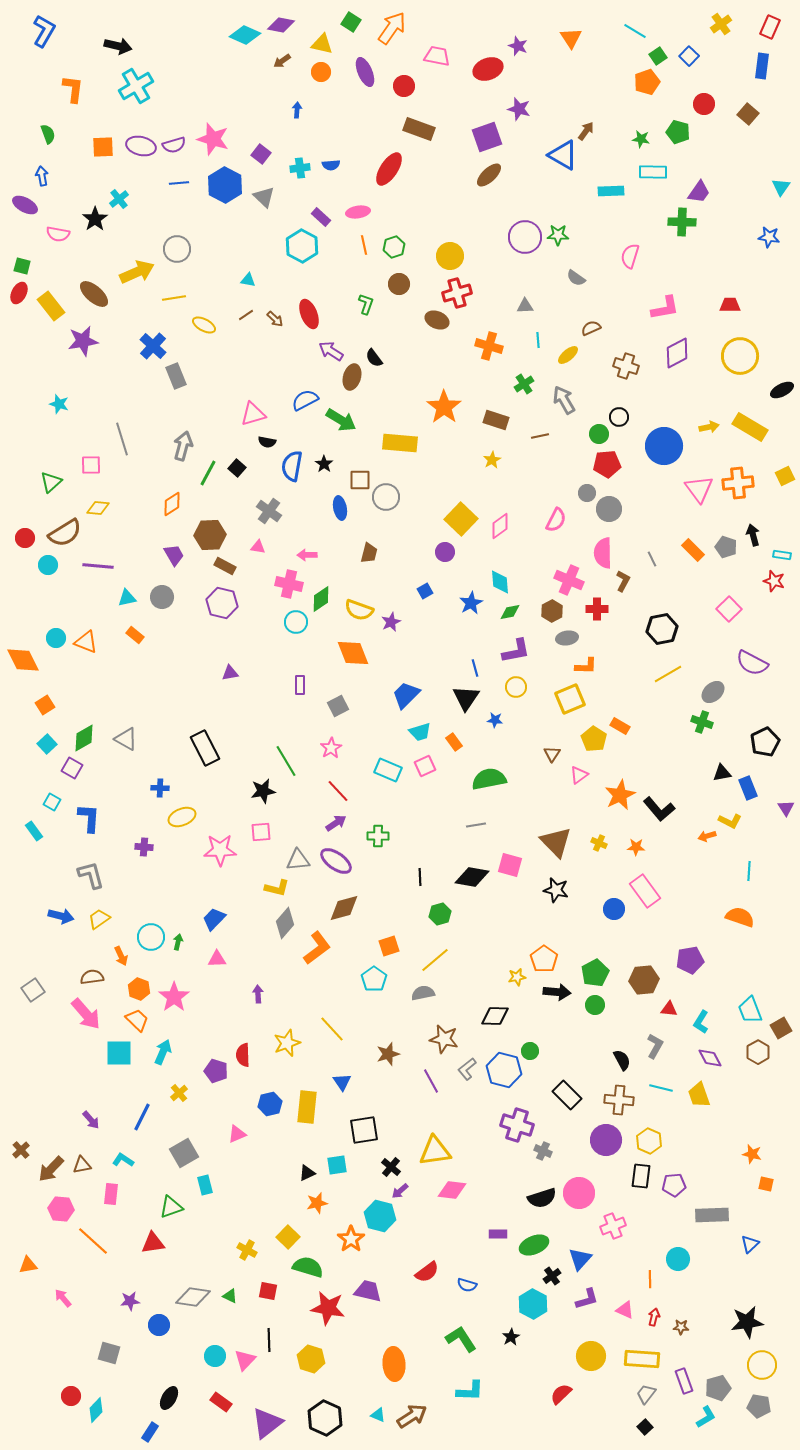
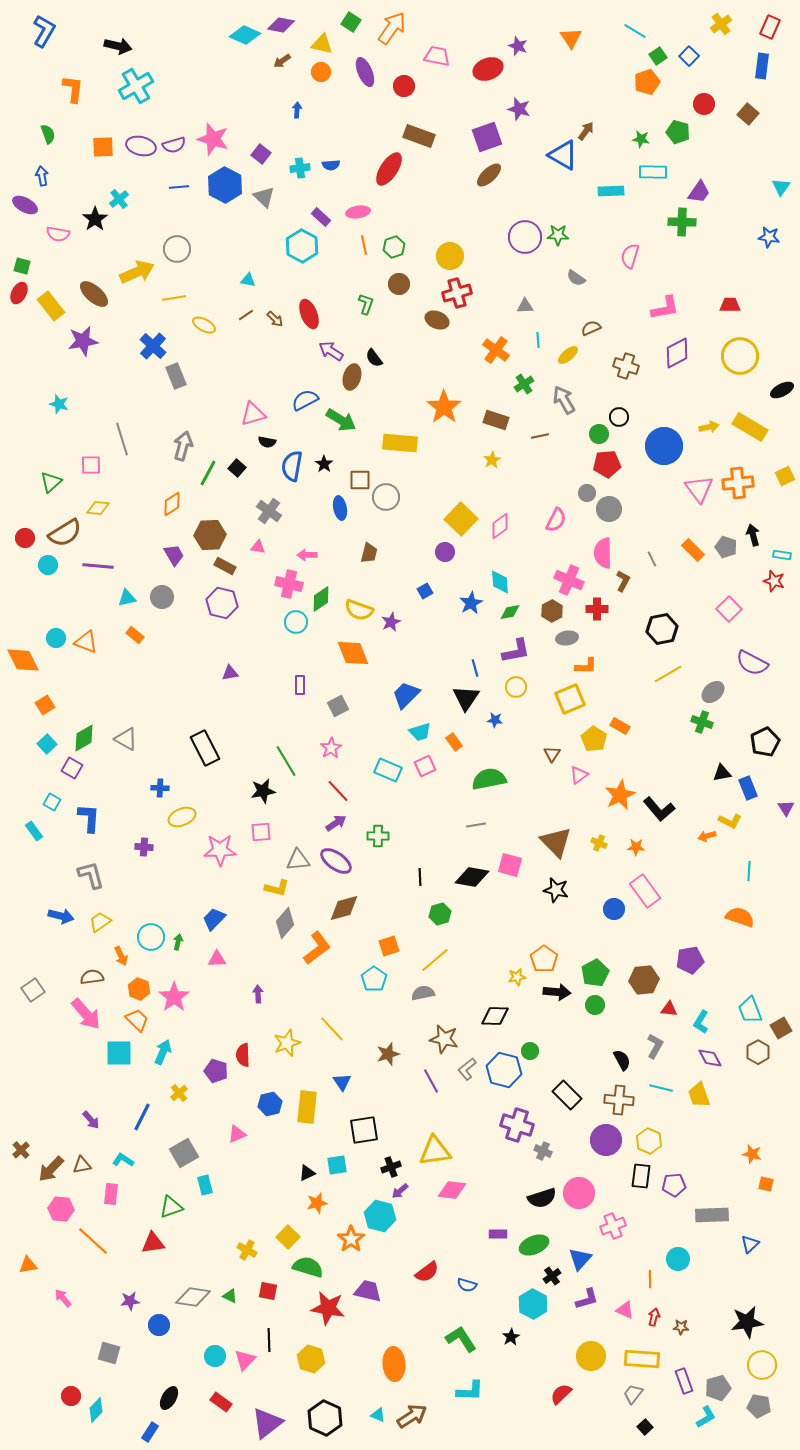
brown rectangle at (419, 129): moved 7 px down
blue line at (179, 183): moved 4 px down
orange cross at (489, 346): moved 7 px right, 4 px down; rotated 20 degrees clockwise
yellow trapezoid at (99, 919): moved 1 px right, 3 px down
black cross at (391, 1167): rotated 30 degrees clockwise
gray trapezoid at (646, 1394): moved 13 px left
